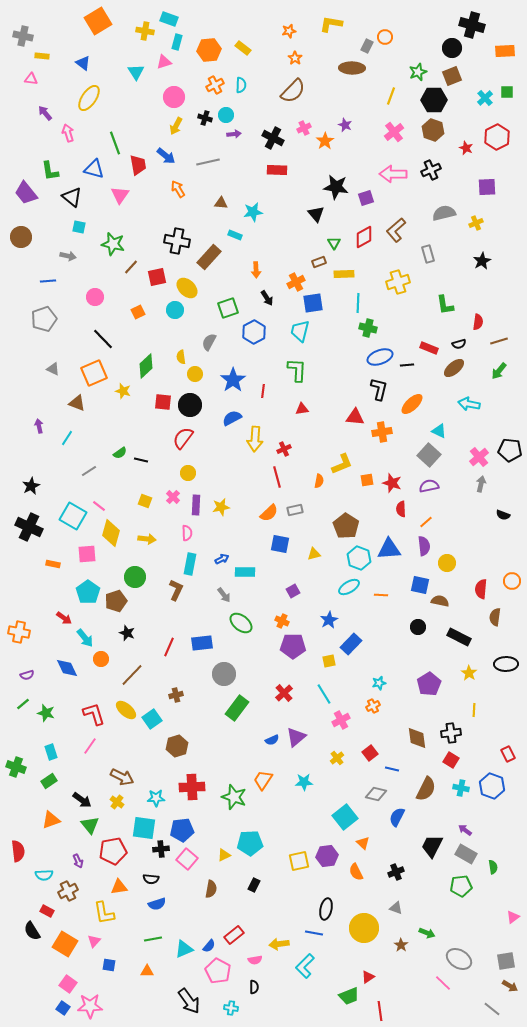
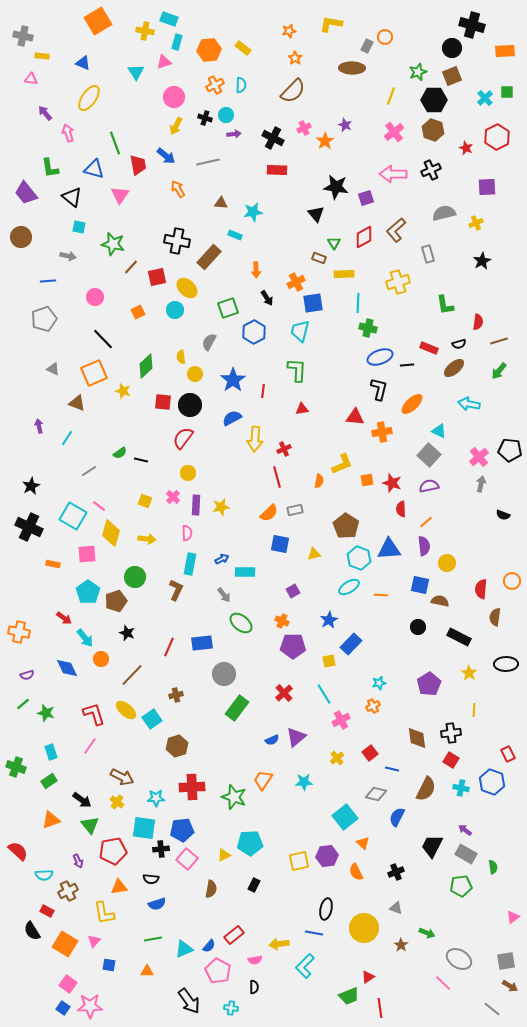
blue triangle at (83, 63): rotated 14 degrees counterclockwise
green L-shape at (50, 171): moved 3 px up
brown rectangle at (319, 262): moved 4 px up; rotated 40 degrees clockwise
blue hexagon at (492, 786): moved 4 px up
red semicircle at (18, 851): rotated 40 degrees counterclockwise
red line at (380, 1011): moved 3 px up
